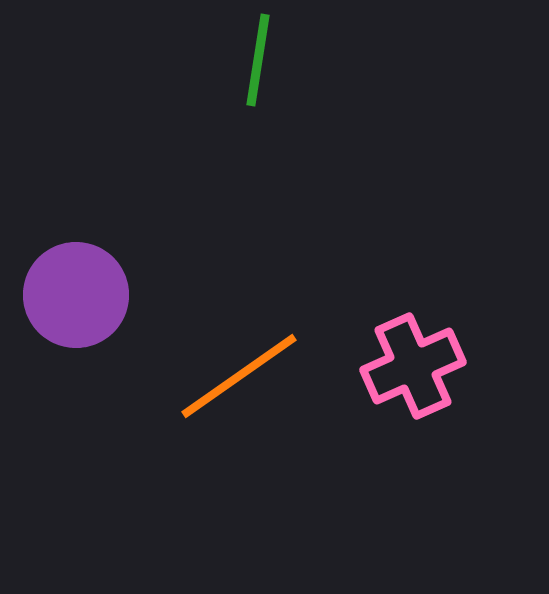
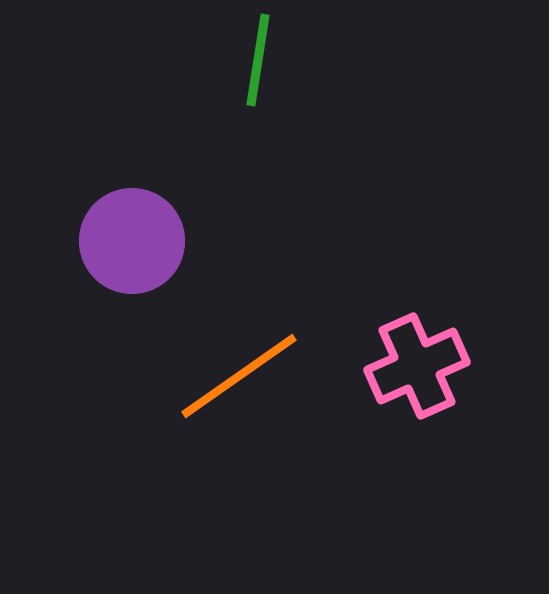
purple circle: moved 56 px right, 54 px up
pink cross: moved 4 px right
